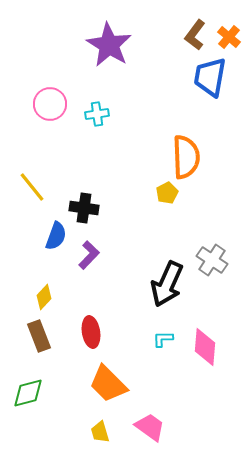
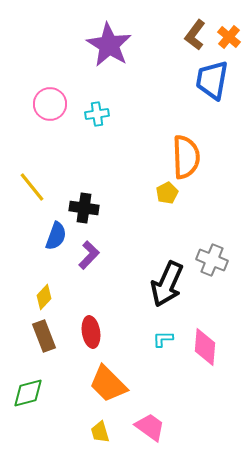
blue trapezoid: moved 2 px right, 3 px down
gray cross: rotated 12 degrees counterclockwise
brown rectangle: moved 5 px right
